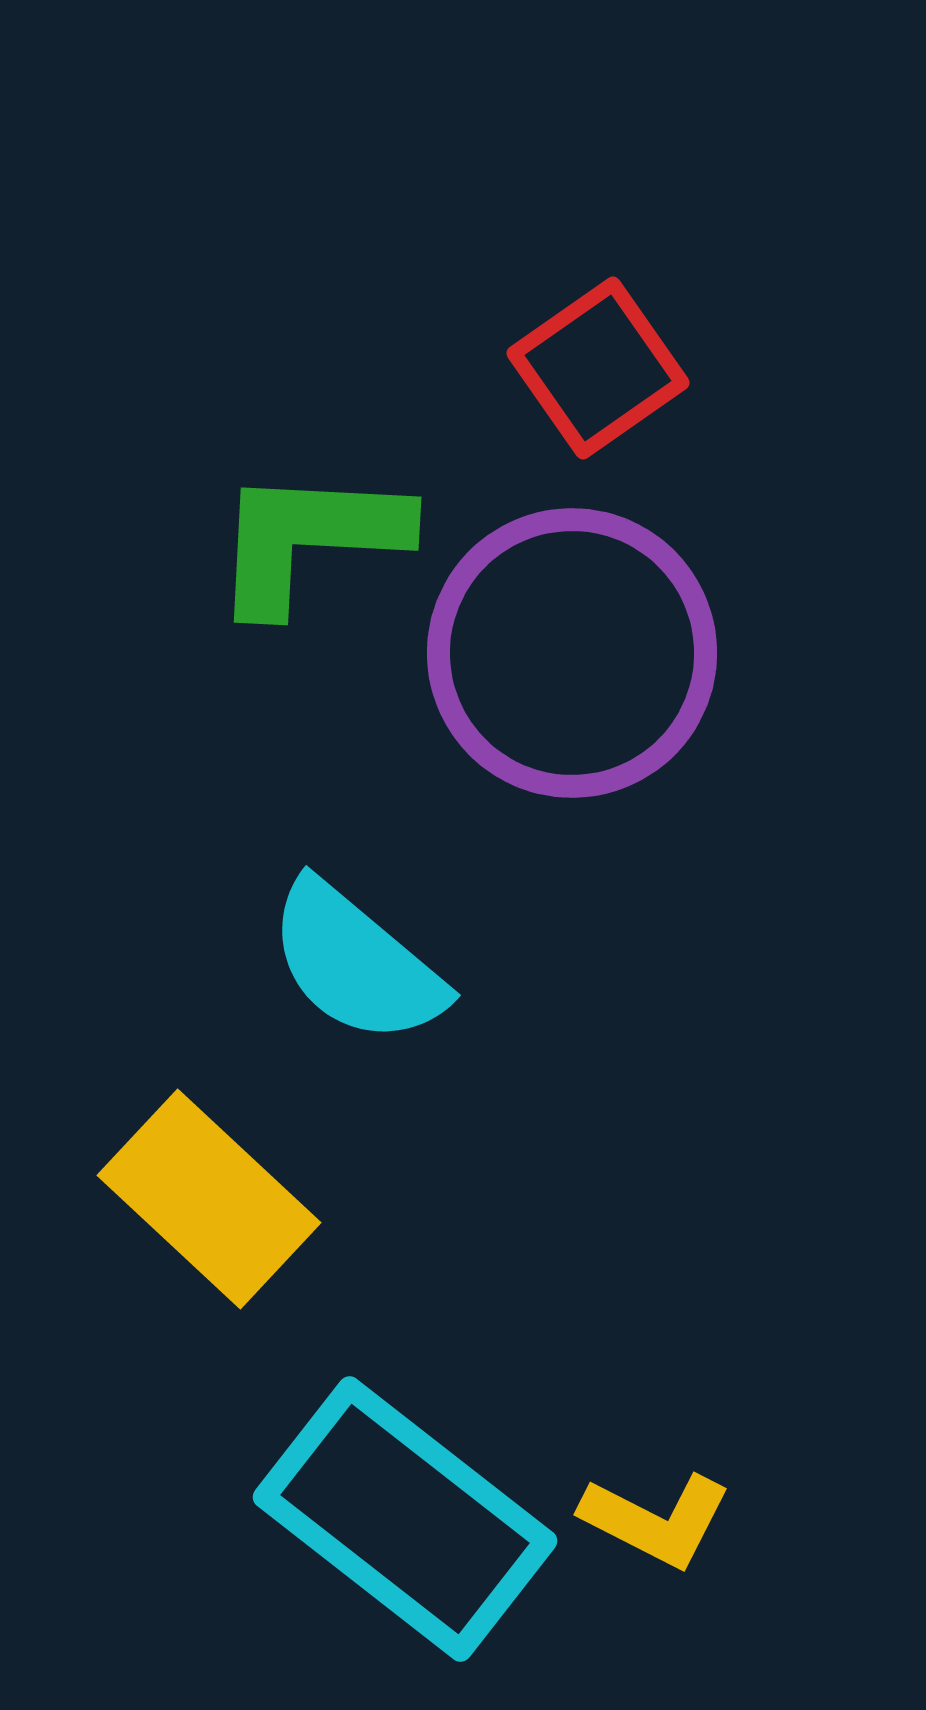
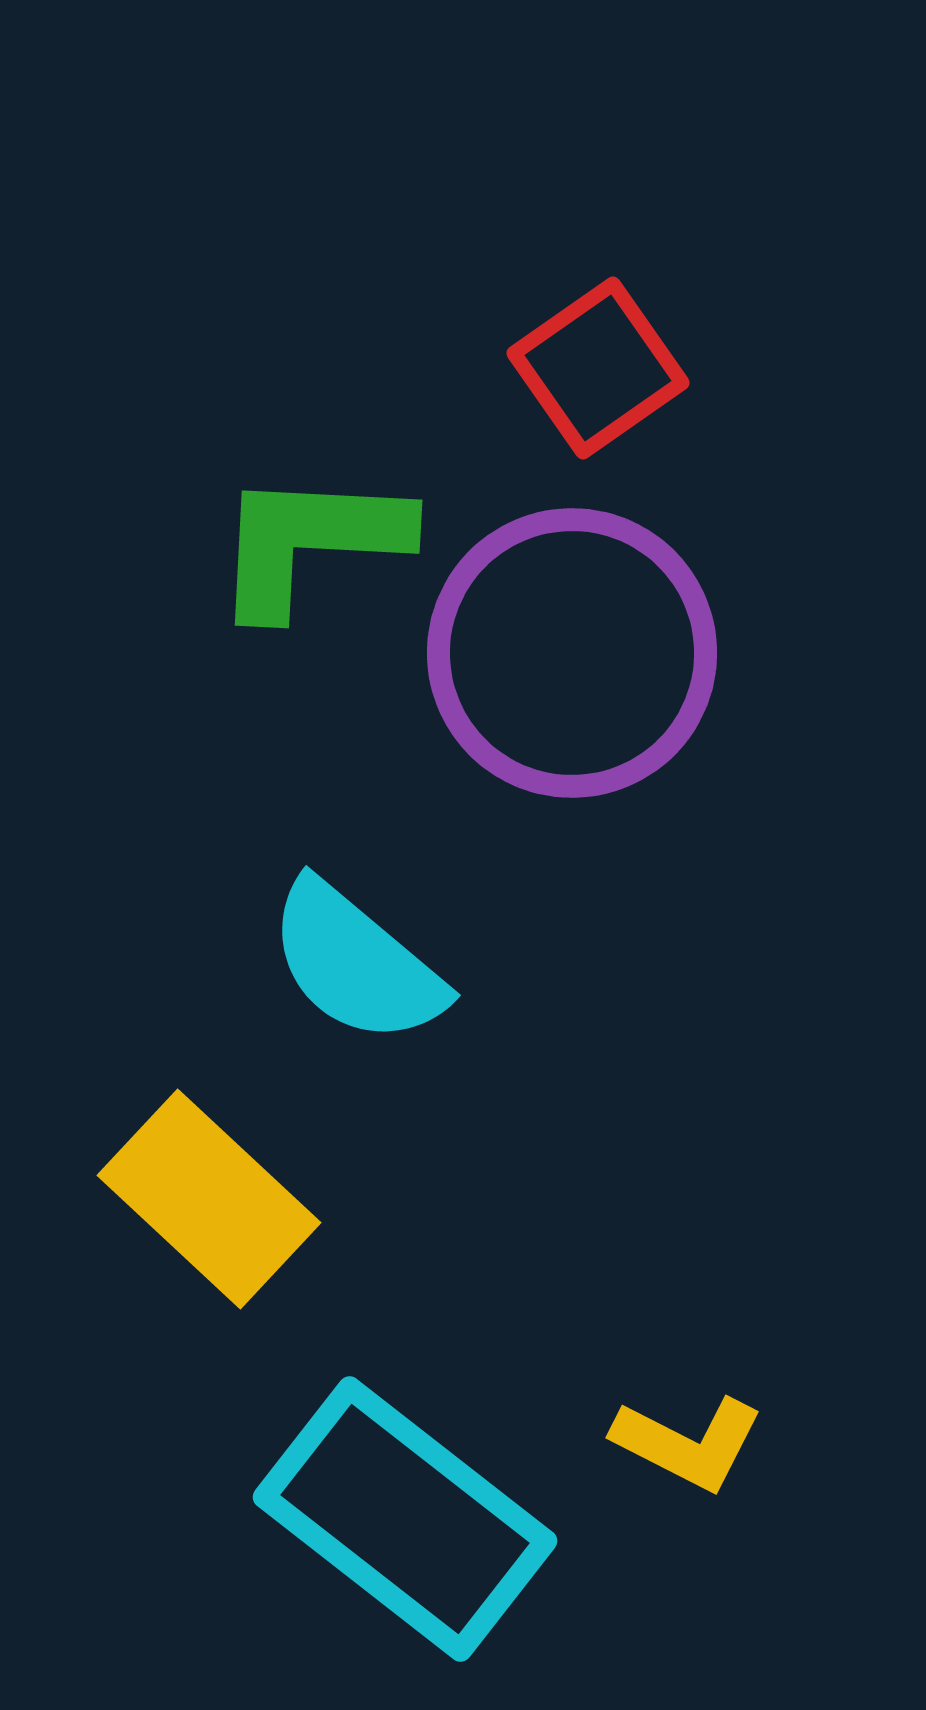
green L-shape: moved 1 px right, 3 px down
yellow L-shape: moved 32 px right, 77 px up
